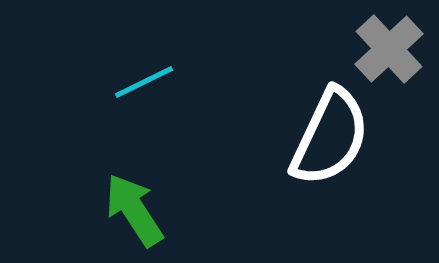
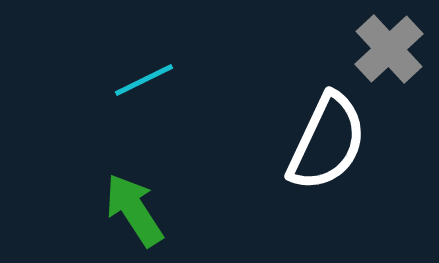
cyan line: moved 2 px up
white semicircle: moved 3 px left, 5 px down
